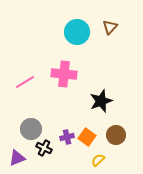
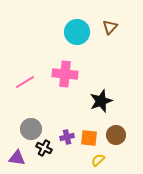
pink cross: moved 1 px right
orange square: moved 2 px right, 1 px down; rotated 30 degrees counterclockwise
purple triangle: rotated 30 degrees clockwise
